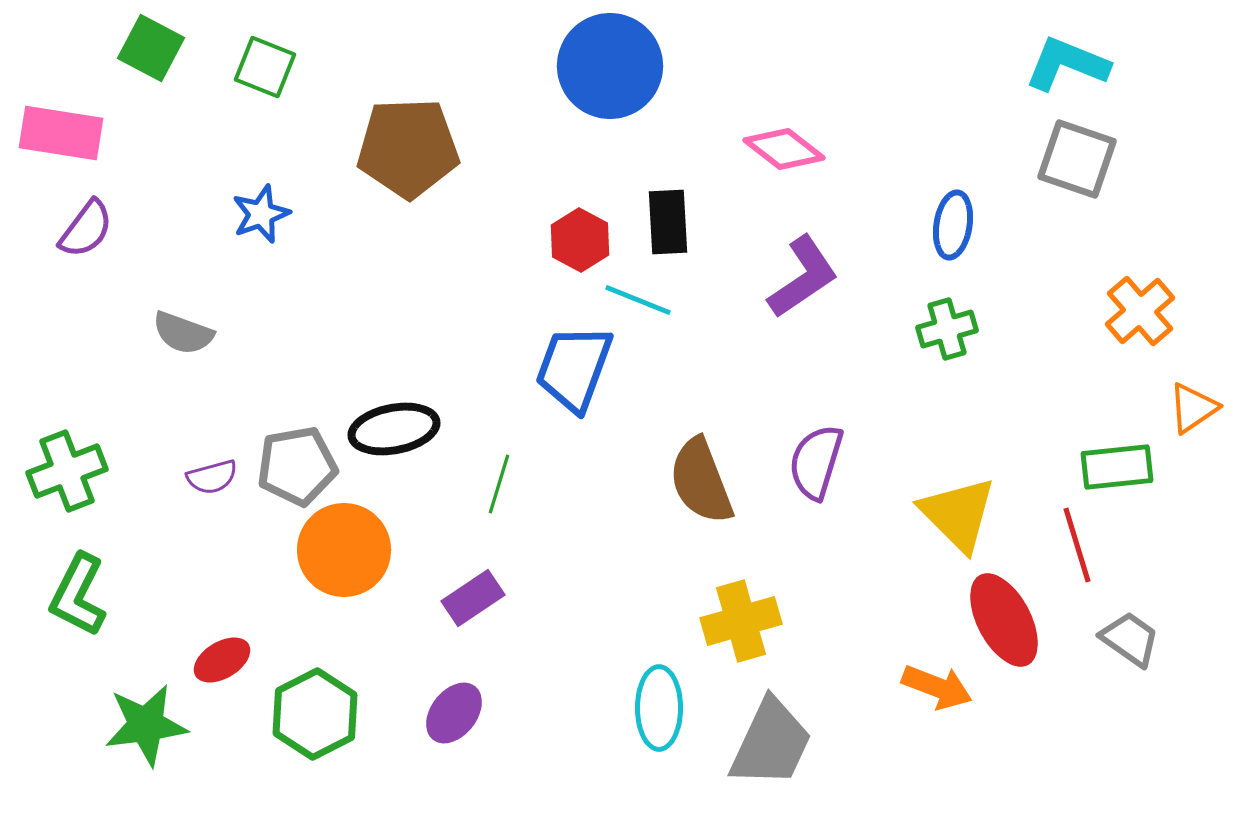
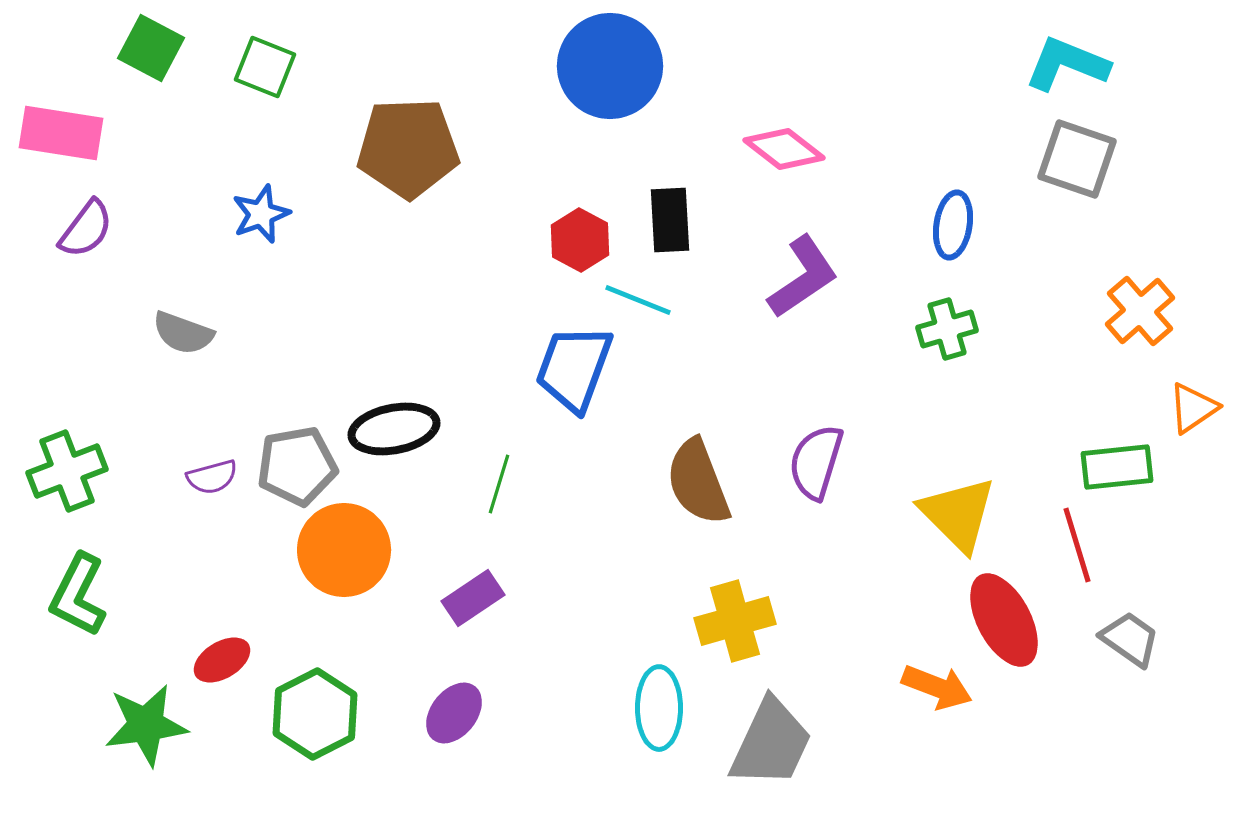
black rectangle at (668, 222): moved 2 px right, 2 px up
brown semicircle at (701, 481): moved 3 px left, 1 px down
yellow cross at (741, 621): moved 6 px left
